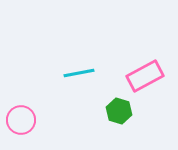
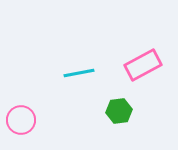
pink rectangle: moved 2 px left, 11 px up
green hexagon: rotated 25 degrees counterclockwise
